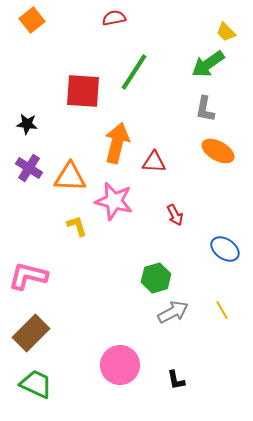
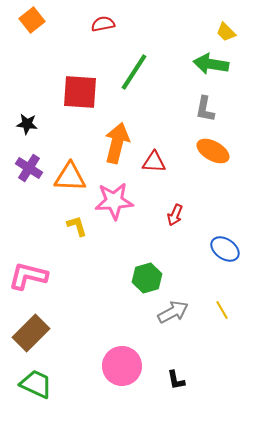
red semicircle: moved 11 px left, 6 px down
green arrow: moved 3 px right; rotated 44 degrees clockwise
red square: moved 3 px left, 1 px down
orange ellipse: moved 5 px left
pink star: rotated 18 degrees counterclockwise
red arrow: rotated 50 degrees clockwise
green hexagon: moved 9 px left
pink circle: moved 2 px right, 1 px down
